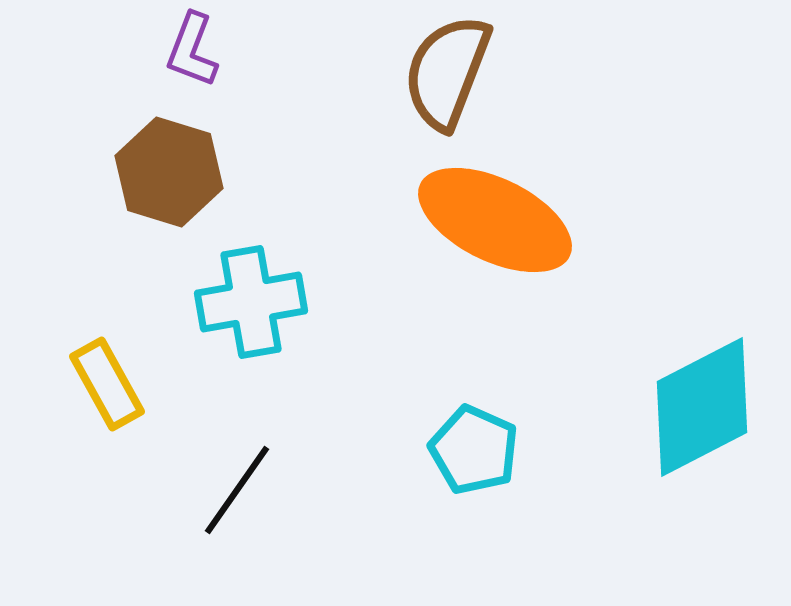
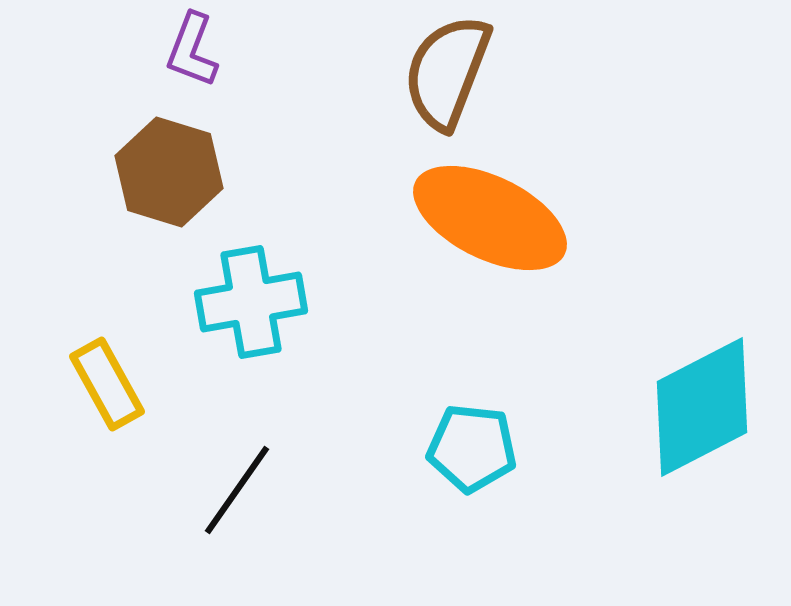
orange ellipse: moved 5 px left, 2 px up
cyan pentagon: moved 2 px left, 2 px up; rotated 18 degrees counterclockwise
